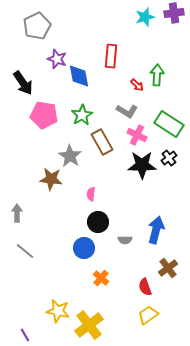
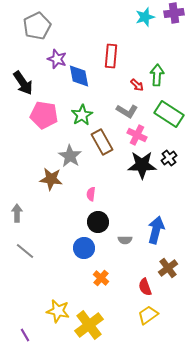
green rectangle: moved 10 px up
